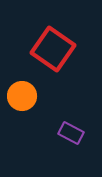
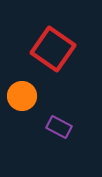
purple rectangle: moved 12 px left, 6 px up
